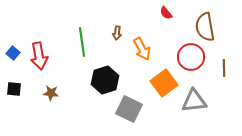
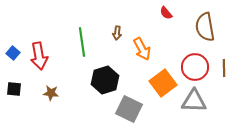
red circle: moved 4 px right, 10 px down
orange square: moved 1 px left
gray triangle: rotated 8 degrees clockwise
